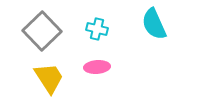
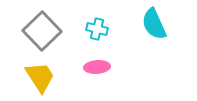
yellow trapezoid: moved 9 px left, 1 px up
